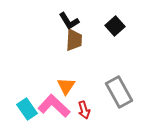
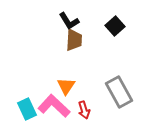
cyan rectangle: rotated 10 degrees clockwise
